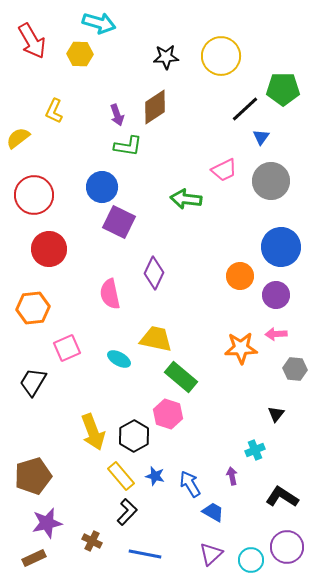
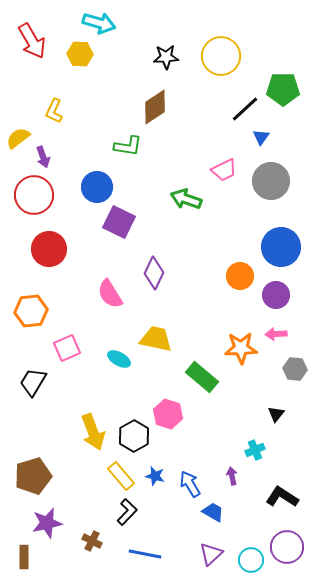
purple arrow at (117, 115): moved 74 px left, 42 px down
blue circle at (102, 187): moved 5 px left
green arrow at (186, 199): rotated 12 degrees clockwise
pink semicircle at (110, 294): rotated 20 degrees counterclockwise
orange hexagon at (33, 308): moved 2 px left, 3 px down
green rectangle at (181, 377): moved 21 px right
brown rectangle at (34, 558): moved 10 px left, 1 px up; rotated 65 degrees counterclockwise
